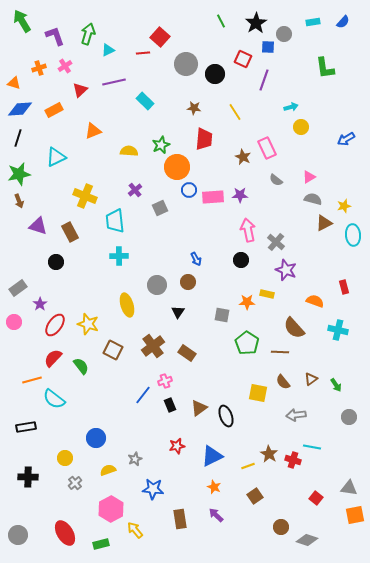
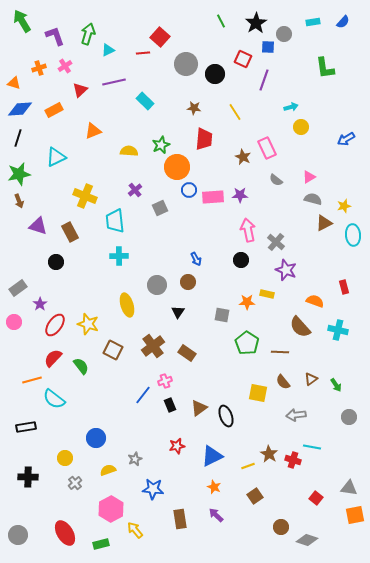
brown semicircle at (294, 328): moved 6 px right, 1 px up
